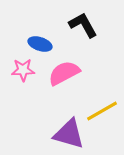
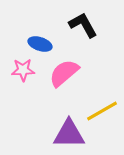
pink semicircle: rotated 12 degrees counterclockwise
purple triangle: rotated 16 degrees counterclockwise
